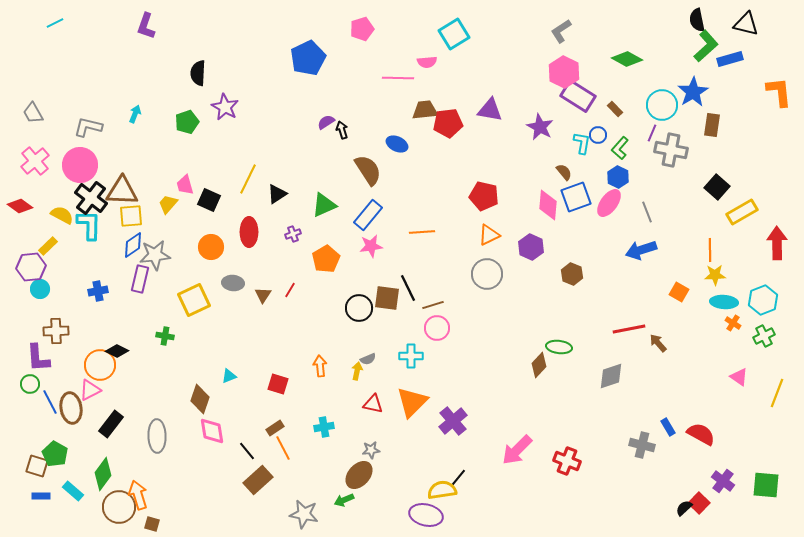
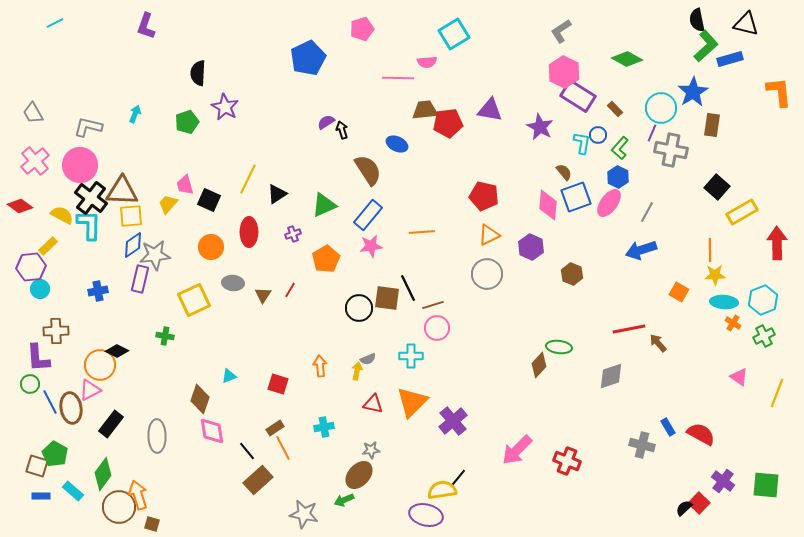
cyan circle at (662, 105): moved 1 px left, 3 px down
gray line at (647, 212): rotated 50 degrees clockwise
